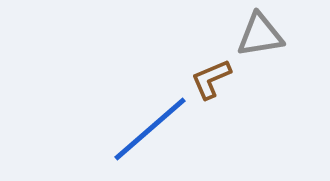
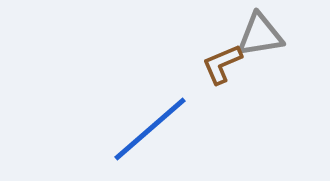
brown L-shape: moved 11 px right, 15 px up
